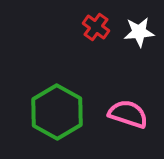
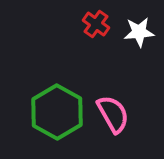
red cross: moved 3 px up
pink semicircle: moved 15 px left; rotated 42 degrees clockwise
